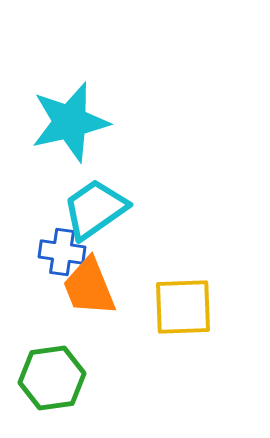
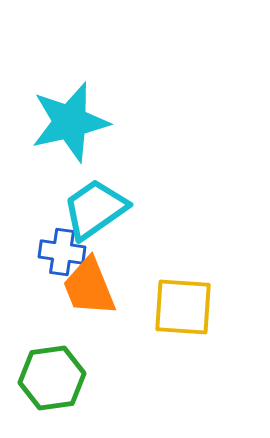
yellow square: rotated 6 degrees clockwise
